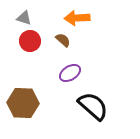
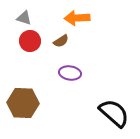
brown semicircle: moved 2 px left, 1 px down; rotated 105 degrees clockwise
purple ellipse: rotated 40 degrees clockwise
black semicircle: moved 21 px right, 7 px down
